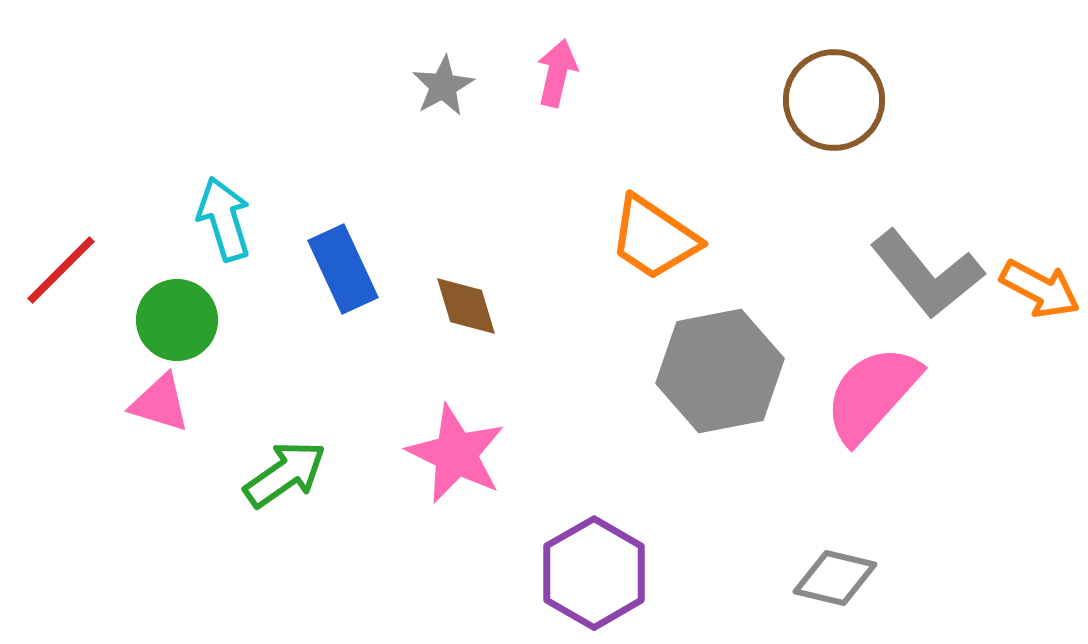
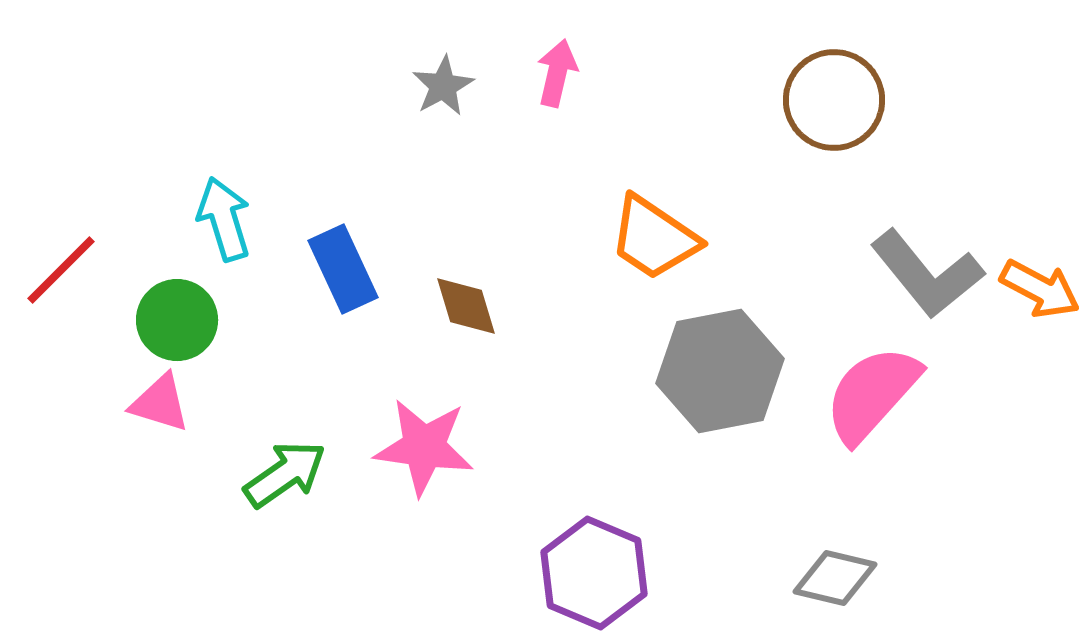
pink star: moved 32 px left, 7 px up; rotated 18 degrees counterclockwise
purple hexagon: rotated 7 degrees counterclockwise
